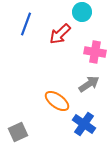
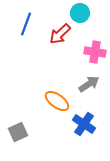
cyan circle: moved 2 px left, 1 px down
